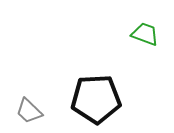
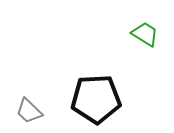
green trapezoid: rotated 12 degrees clockwise
